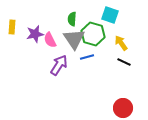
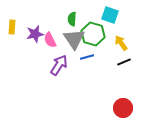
black line: rotated 48 degrees counterclockwise
